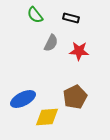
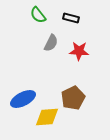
green semicircle: moved 3 px right
brown pentagon: moved 2 px left, 1 px down
